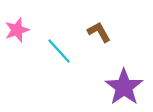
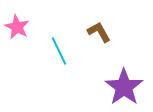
pink star: moved 3 px up; rotated 25 degrees counterclockwise
cyan line: rotated 16 degrees clockwise
